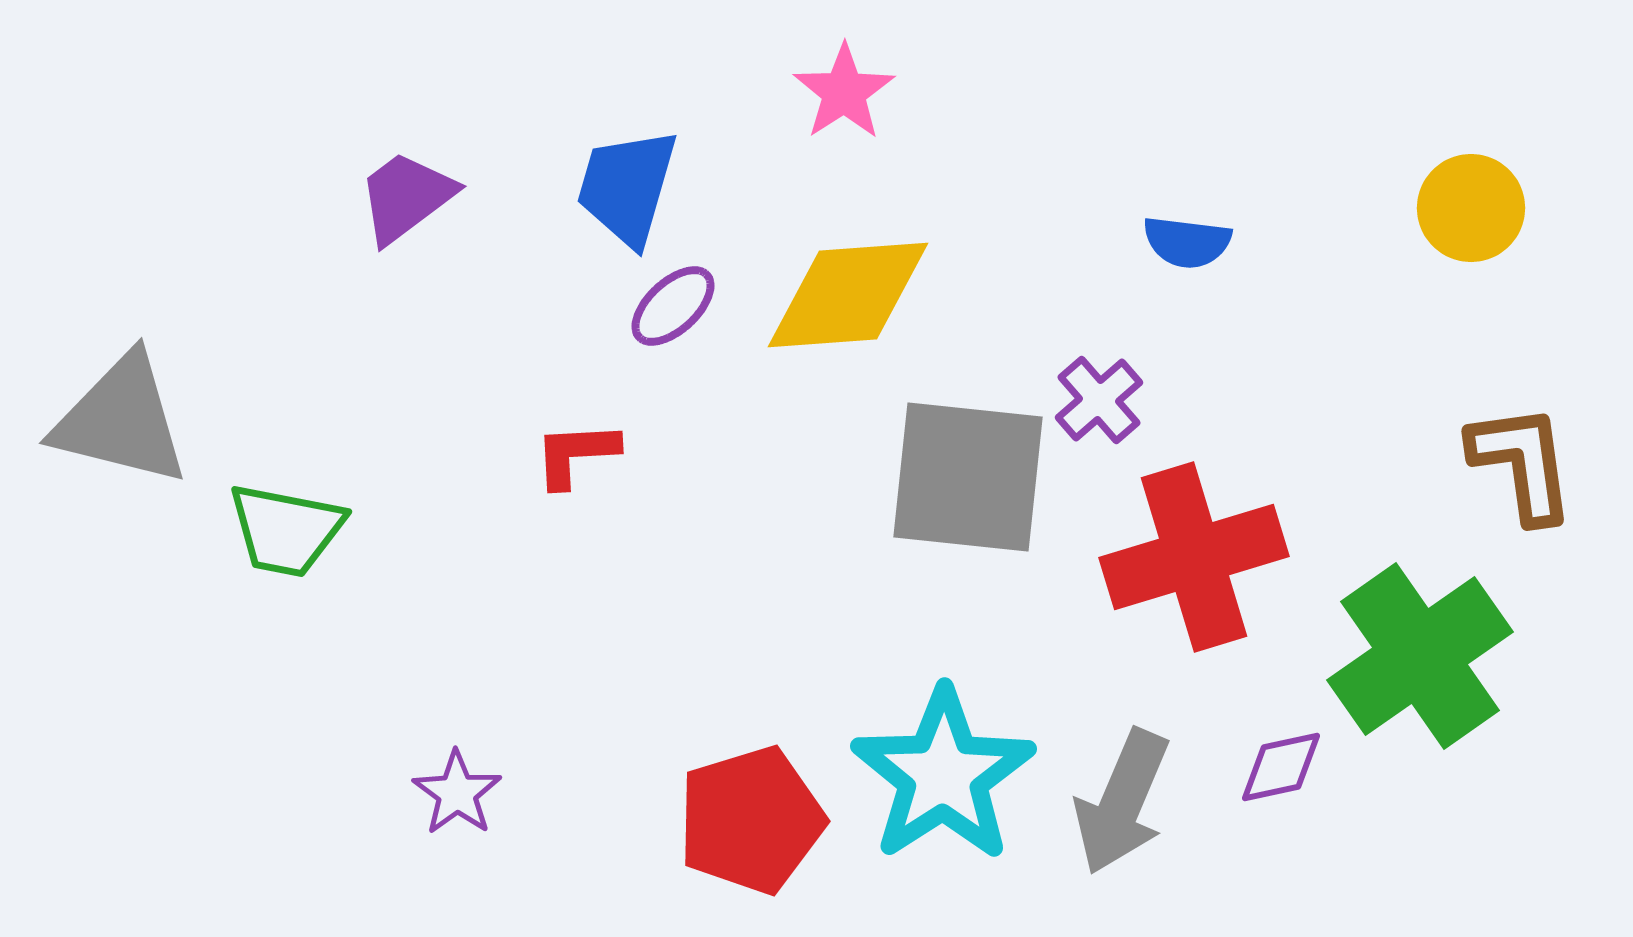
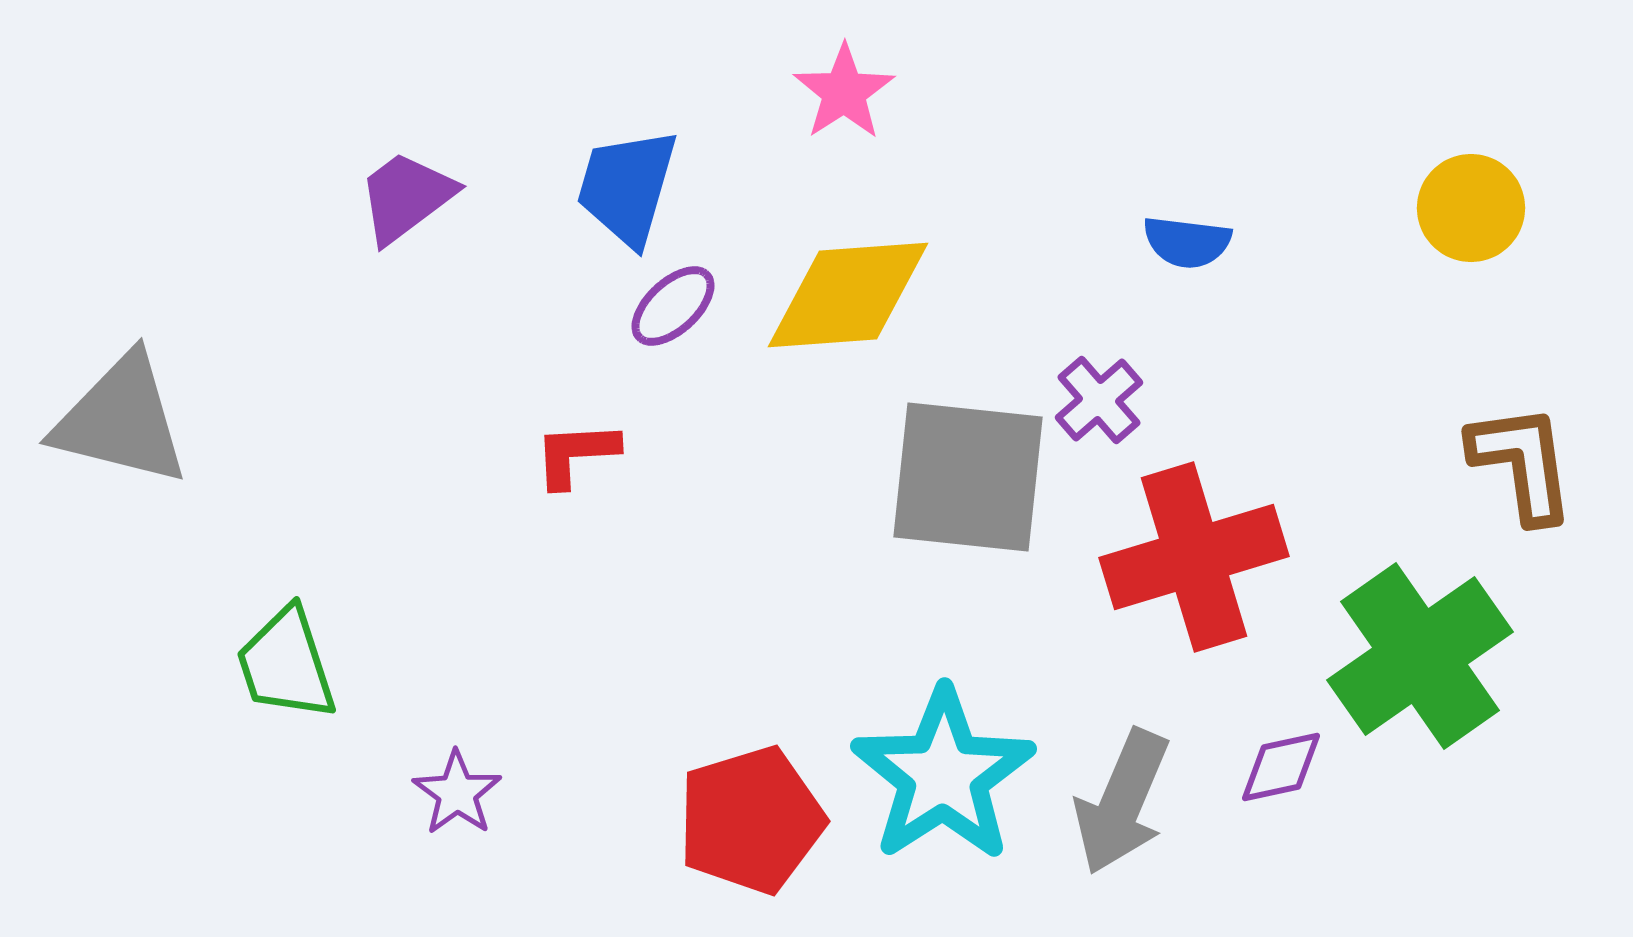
green trapezoid: moved 134 px down; rotated 61 degrees clockwise
